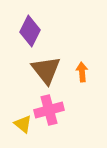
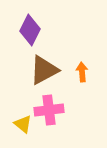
purple diamond: moved 1 px up
brown triangle: moved 2 px left; rotated 40 degrees clockwise
pink cross: rotated 8 degrees clockwise
